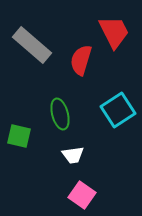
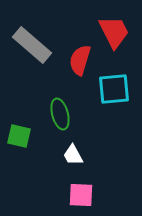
red semicircle: moved 1 px left
cyan square: moved 4 px left, 21 px up; rotated 28 degrees clockwise
white trapezoid: rotated 70 degrees clockwise
pink square: moved 1 px left; rotated 32 degrees counterclockwise
